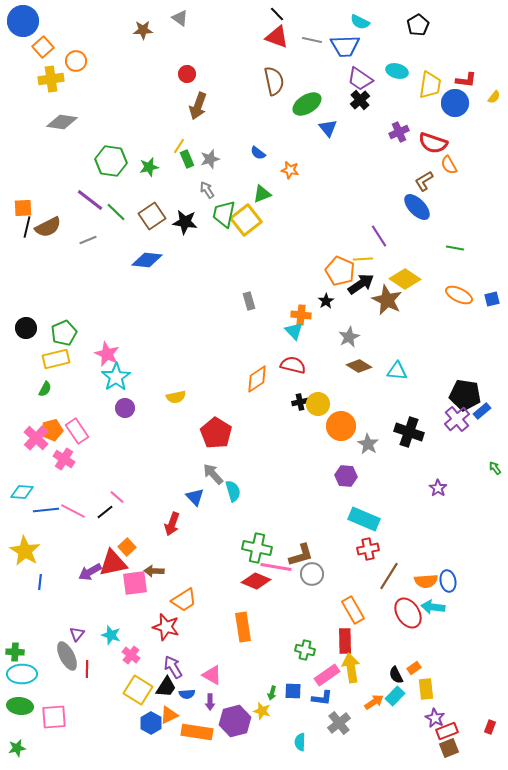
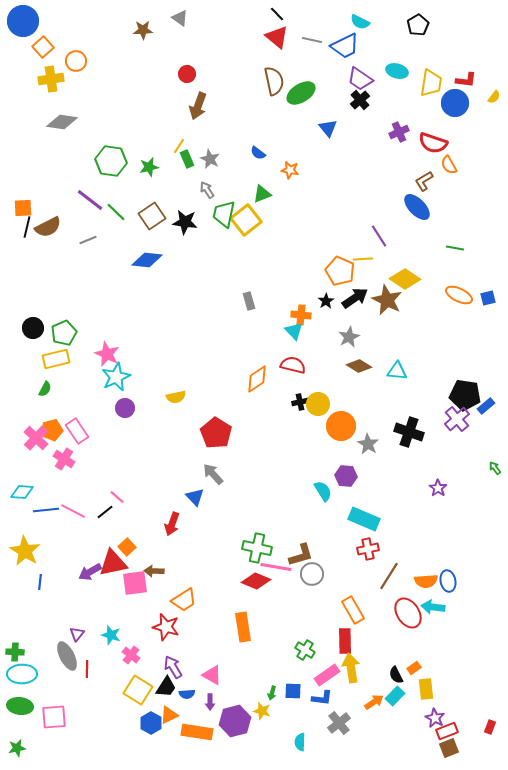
red triangle at (277, 37): rotated 20 degrees clockwise
blue trapezoid at (345, 46): rotated 24 degrees counterclockwise
yellow trapezoid at (430, 85): moved 1 px right, 2 px up
green ellipse at (307, 104): moved 6 px left, 11 px up
gray star at (210, 159): rotated 30 degrees counterclockwise
black arrow at (361, 284): moved 6 px left, 14 px down
blue square at (492, 299): moved 4 px left, 1 px up
black circle at (26, 328): moved 7 px right
cyan star at (116, 377): rotated 8 degrees clockwise
blue rectangle at (482, 411): moved 4 px right, 5 px up
cyan semicircle at (233, 491): moved 90 px right; rotated 15 degrees counterclockwise
green cross at (305, 650): rotated 18 degrees clockwise
